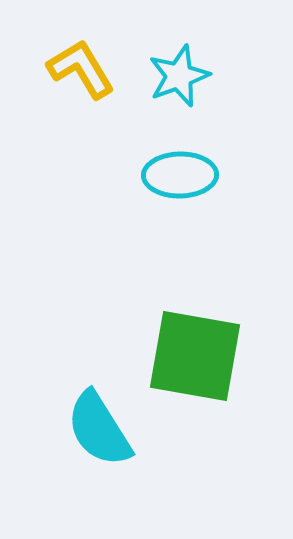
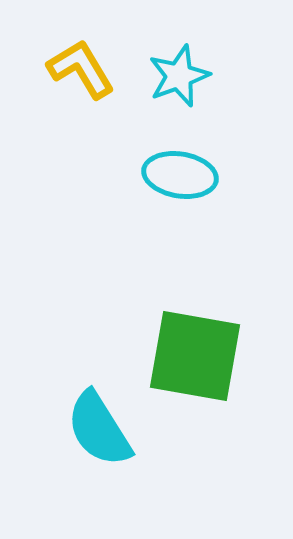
cyan ellipse: rotated 10 degrees clockwise
